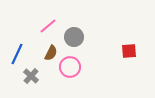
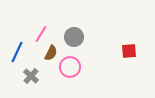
pink line: moved 7 px left, 8 px down; rotated 18 degrees counterclockwise
blue line: moved 2 px up
